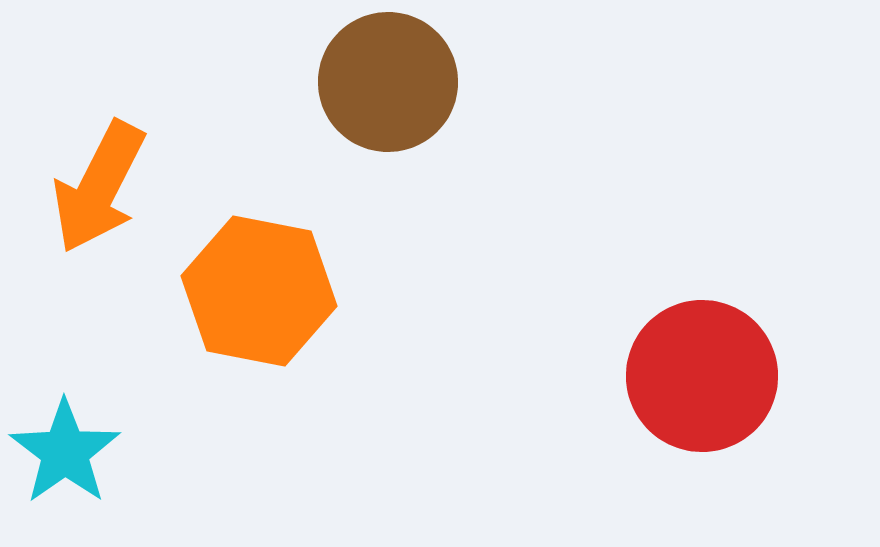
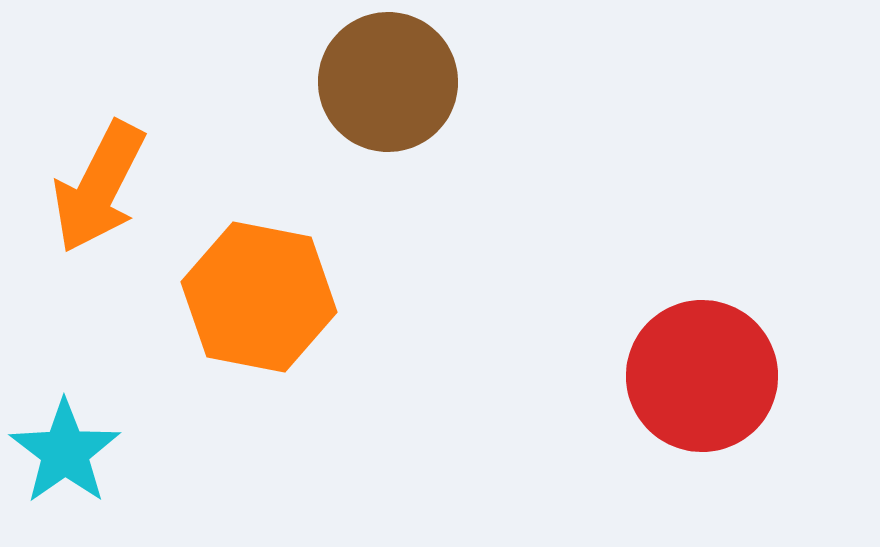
orange hexagon: moved 6 px down
